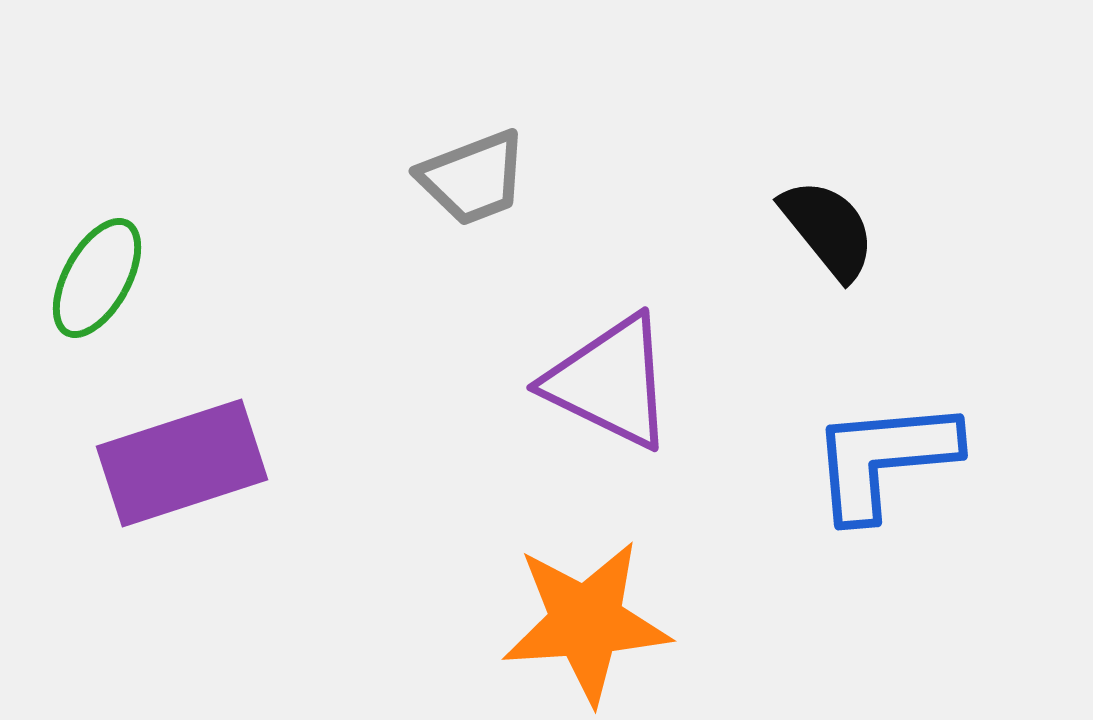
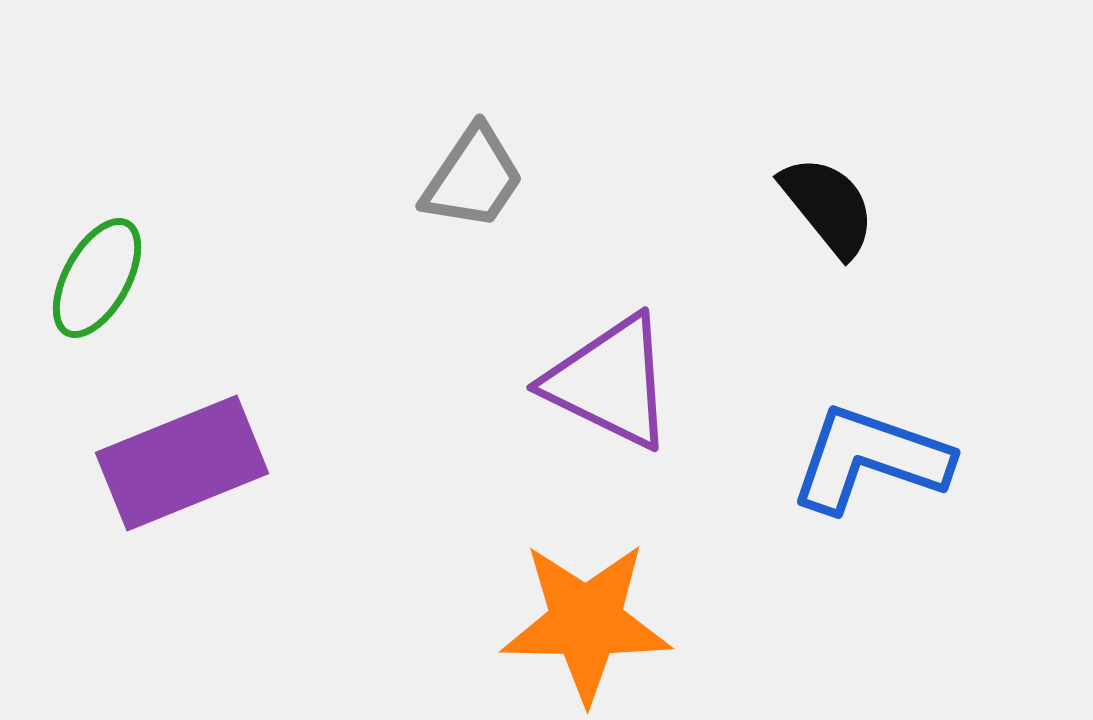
gray trapezoid: rotated 35 degrees counterclockwise
black semicircle: moved 23 px up
blue L-shape: moved 14 px left; rotated 24 degrees clockwise
purple rectangle: rotated 4 degrees counterclockwise
orange star: rotated 5 degrees clockwise
